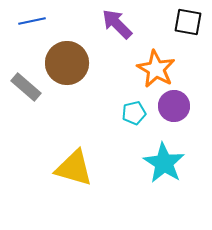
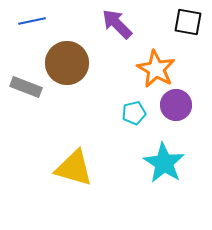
gray rectangle: rotated 20 degrees counterclockwise
purple circle: moved 2 px right, 1 px up
